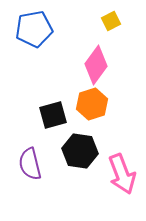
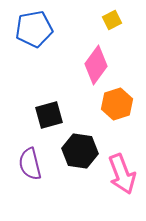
yellow square: moved 1 px right, 1 px up
orange hexagon: moved 25 px right
black square: moved 4 px left
